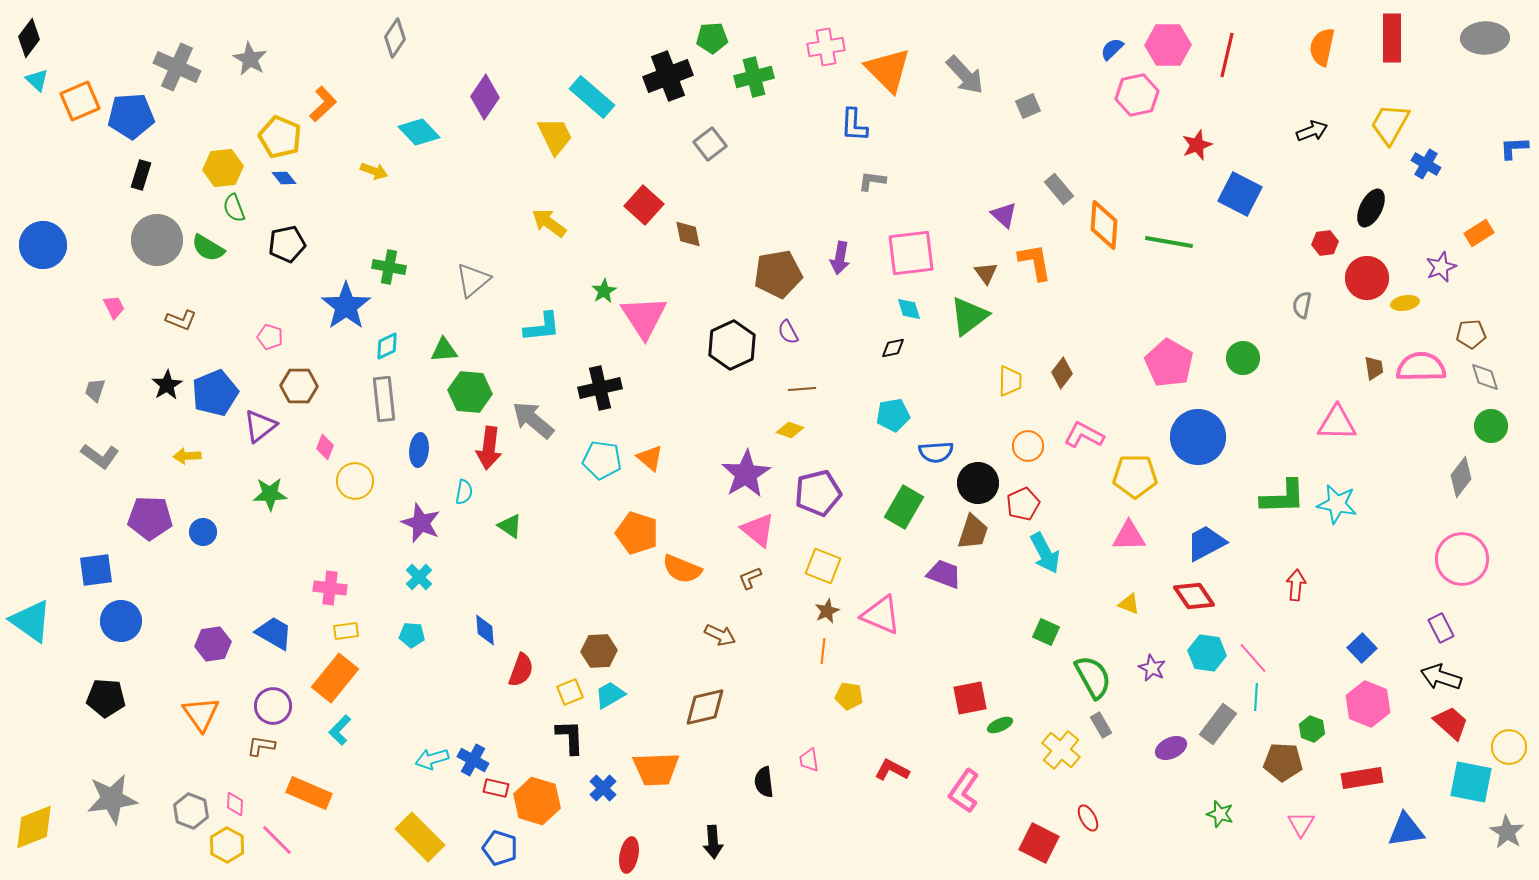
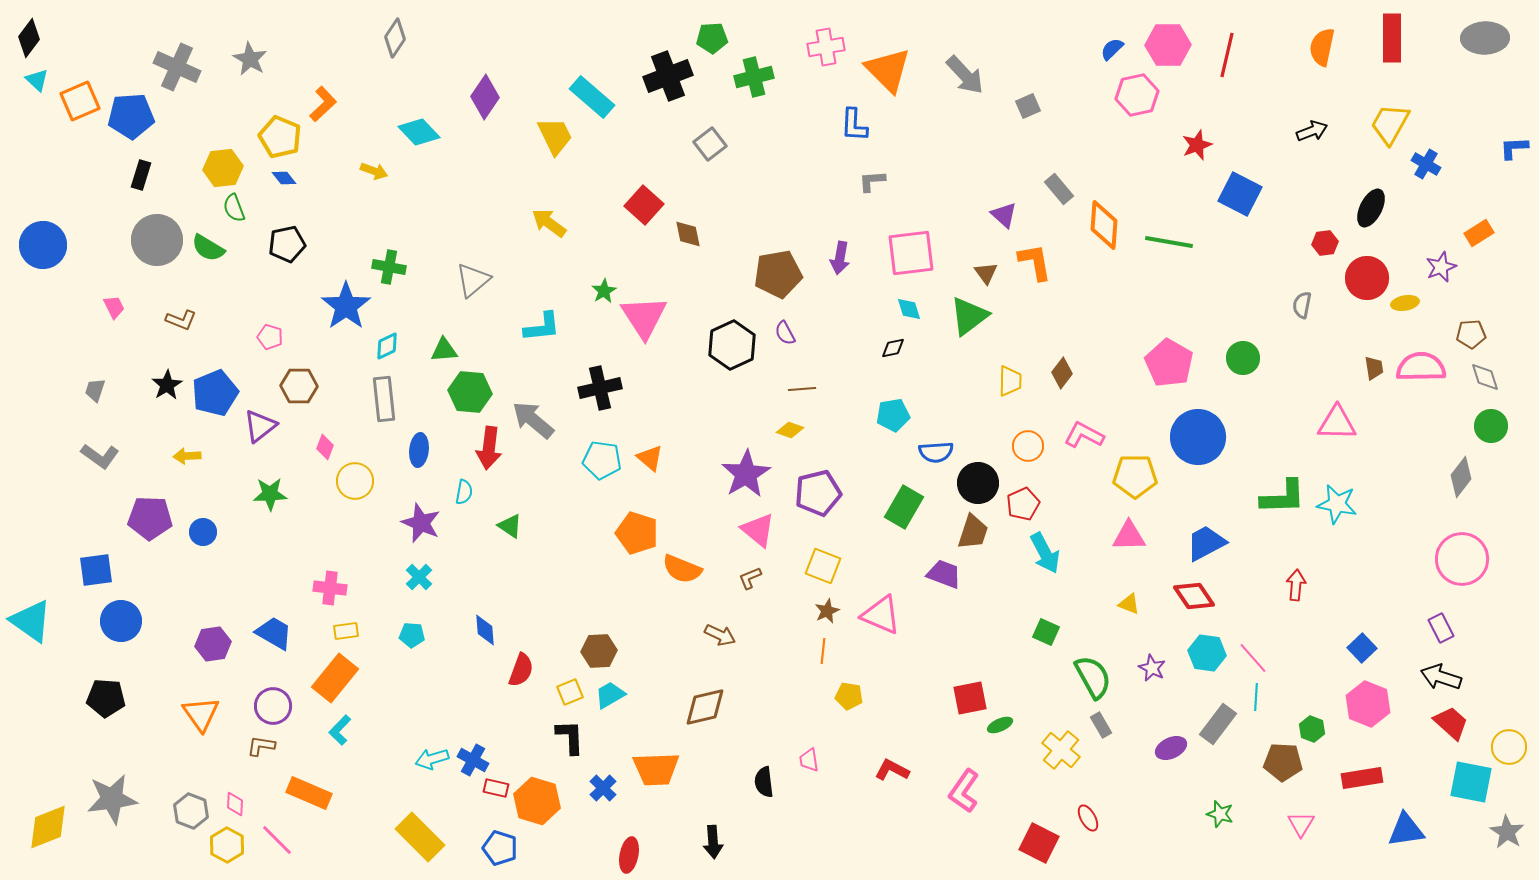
gray L-shape at (872, 181): rotated 12 degrees counterclockwise
purple semicircle at (788, 332): moved 3 px left, 1 px down
yellow diamond at (34, 827): moved 14 px right
